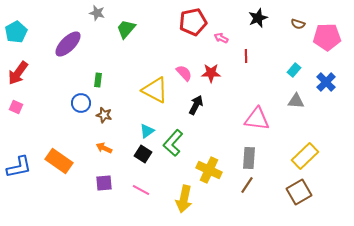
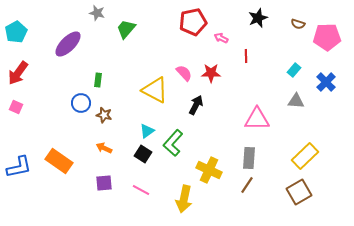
pink triangle: rotated 8 degrees counterclockwise
